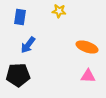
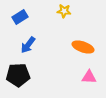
yellow star: moved 5 px right
blue rectangle: rotated 49 degrees clockwise
orange ellipse: moved 4 px left
pink triangle: moved 1 px right, 1 px down
